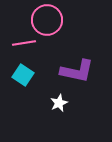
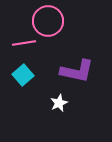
pink circle: moved 1 px right, 1 px down
cyan square: rotated 15 degrees clockwise
